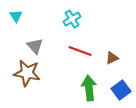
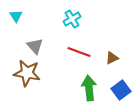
red line: moved 1 px left, 1 px down
